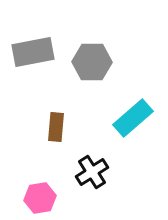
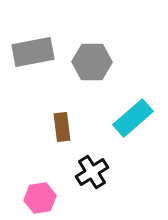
brown rectangle: moved 6 px right; rotated 12 degrees counterclockwise
